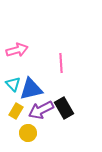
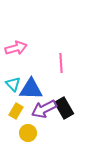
pink arrow: moved 1 px left, 2 px up
blue triangle: rotated 15 degrees clockwise
purple arrow: moved 3 px right, 1 px up
